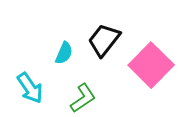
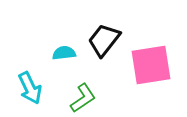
cyan semicircle: rotated 120 degrees counterclockwise
pink square: rotated 36 degrees clockwise
cyan arrow: rotated 8 degrees clockwise
